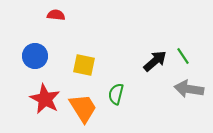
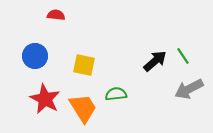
gray arrow: rotated 36 degrees counterclockwise
green semicircle: rotated 70 degrees clockwise
